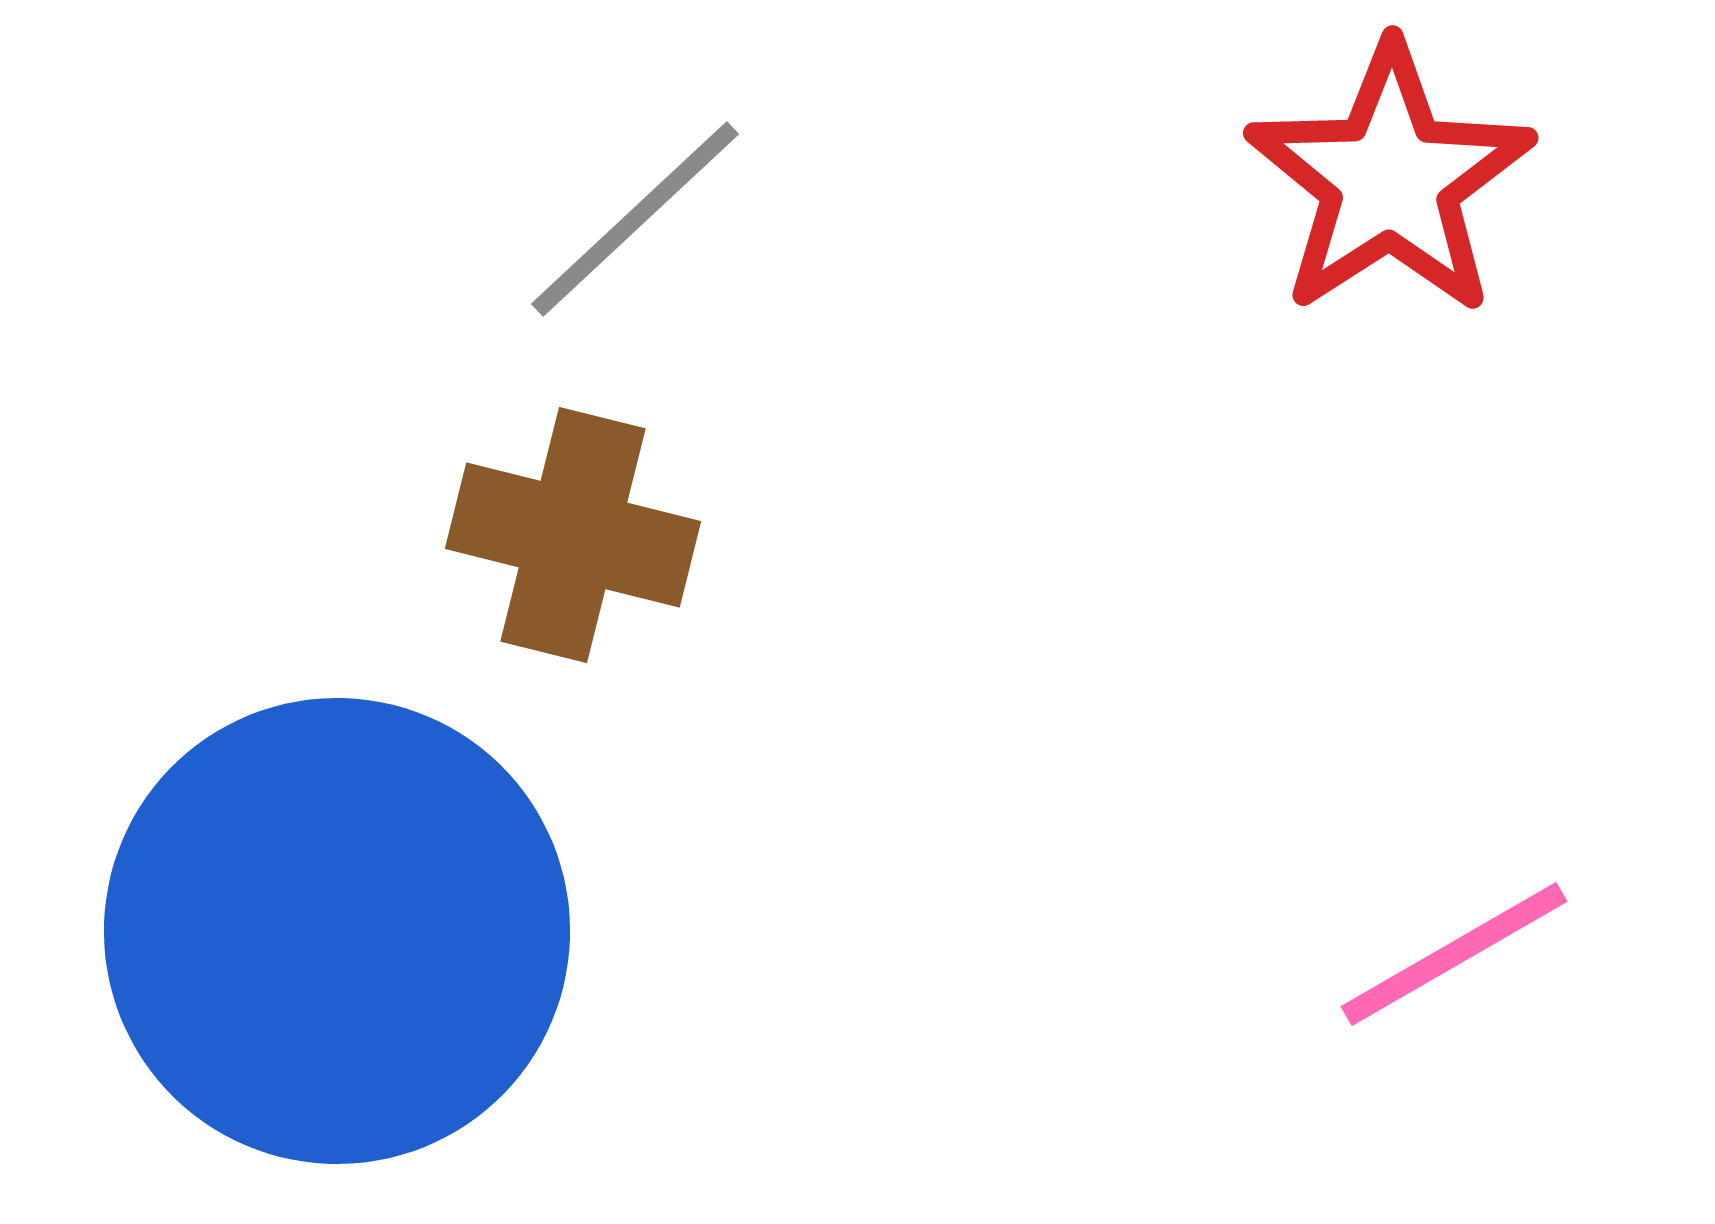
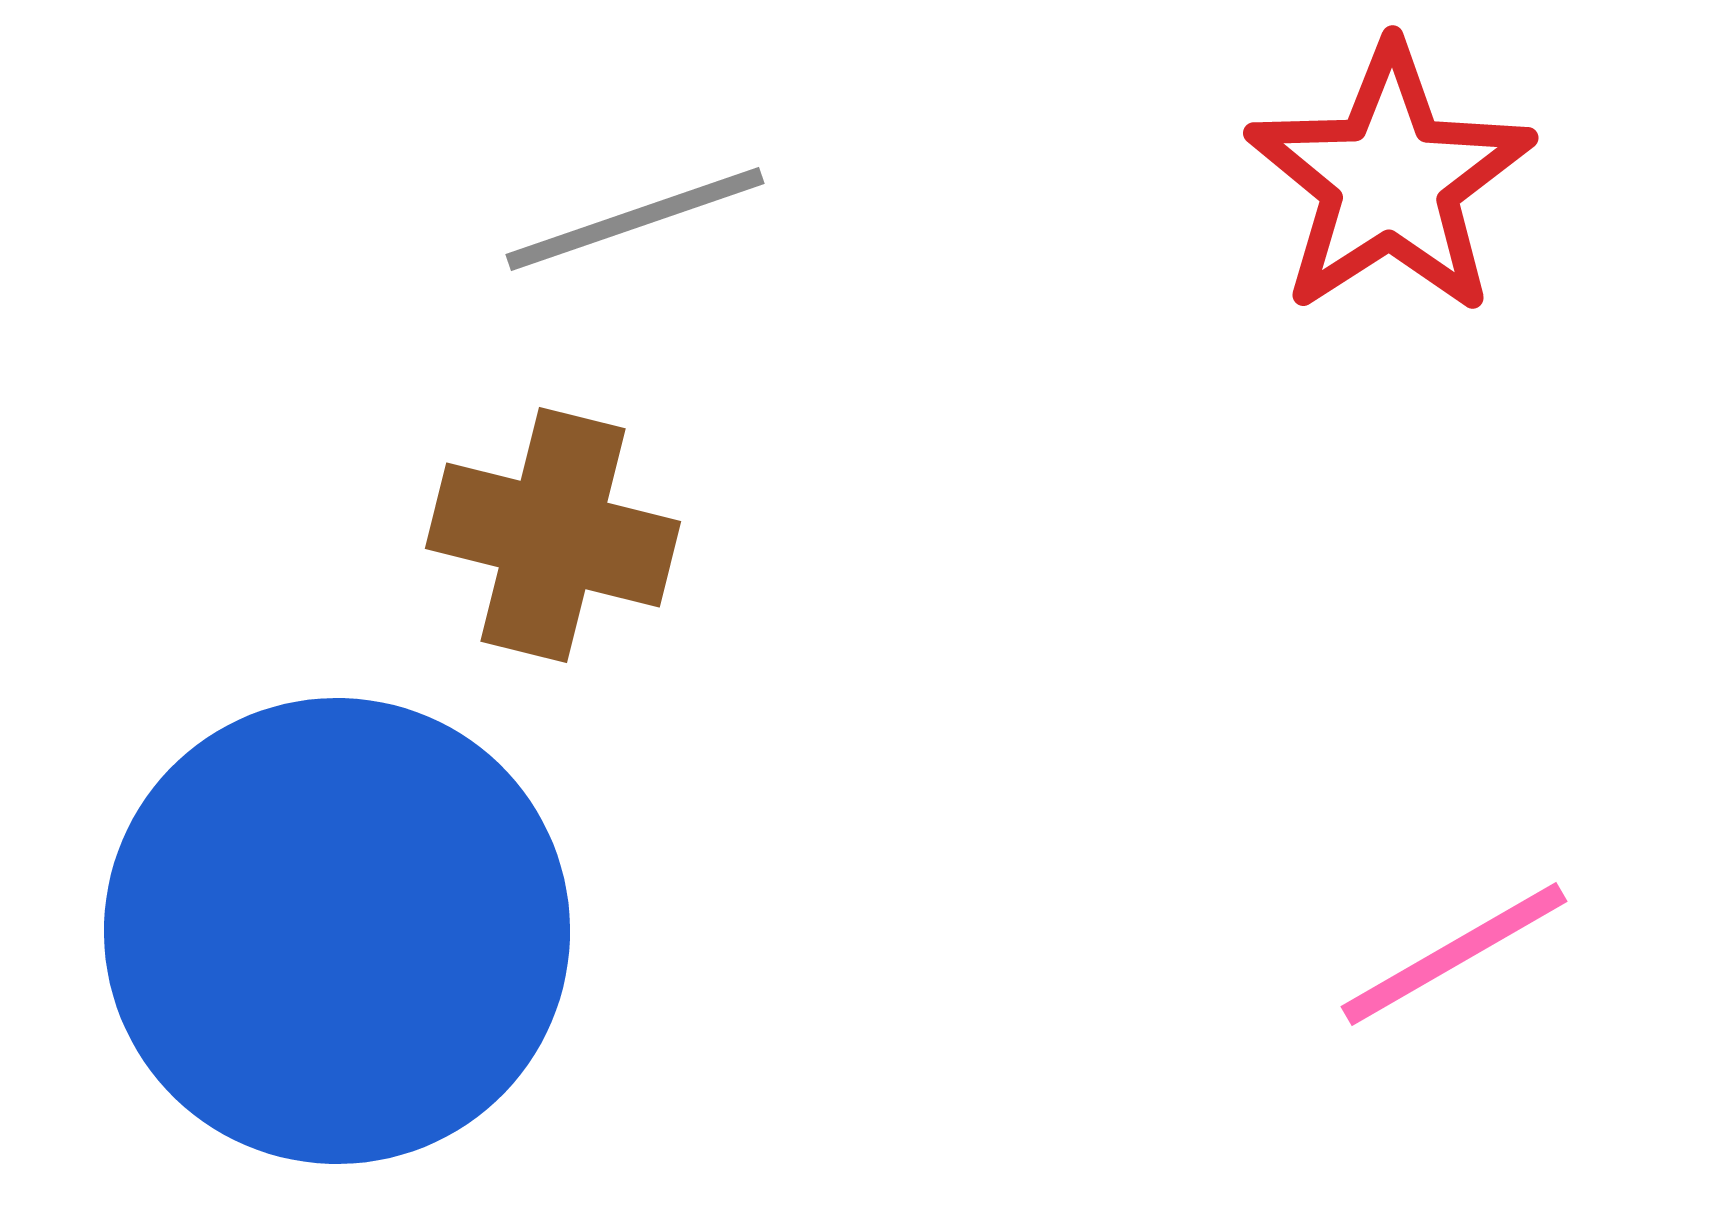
gray line: rotated 24 degrees clockwise
brown cross: moved 20 px left
